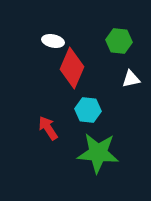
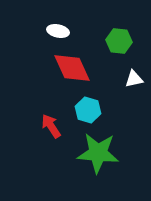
white ellipse: moved 5 px right, 10 px up
red diamond: rotated 48 degrees counterclockwise
white triangle: moved 3 px right
cyan hexagon: rotated 10 degrees clockwise
red arrow: moved 3 px right, 2 px up
